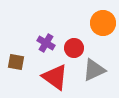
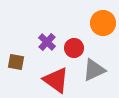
purple cross: moved 1 px right, 1 px up; rotated 12 degrees clockwise
red triangle: moved 1 px right, 3 px down
